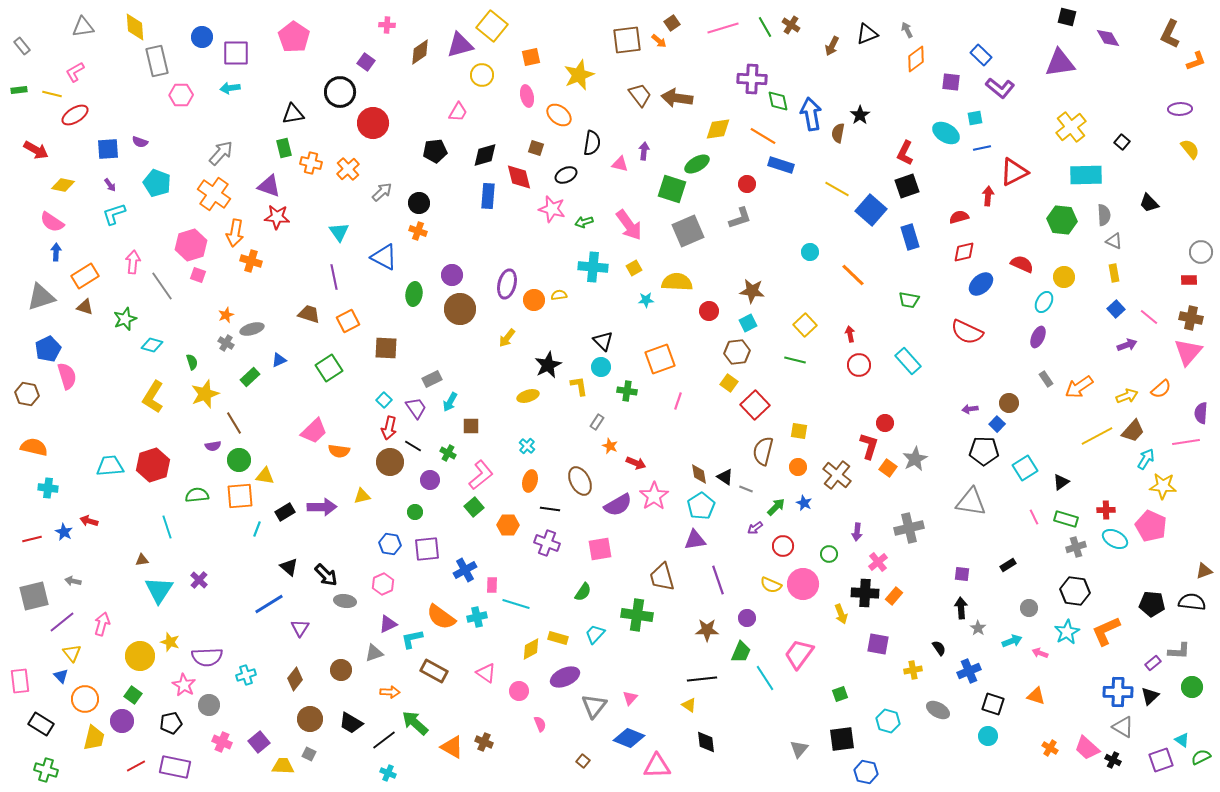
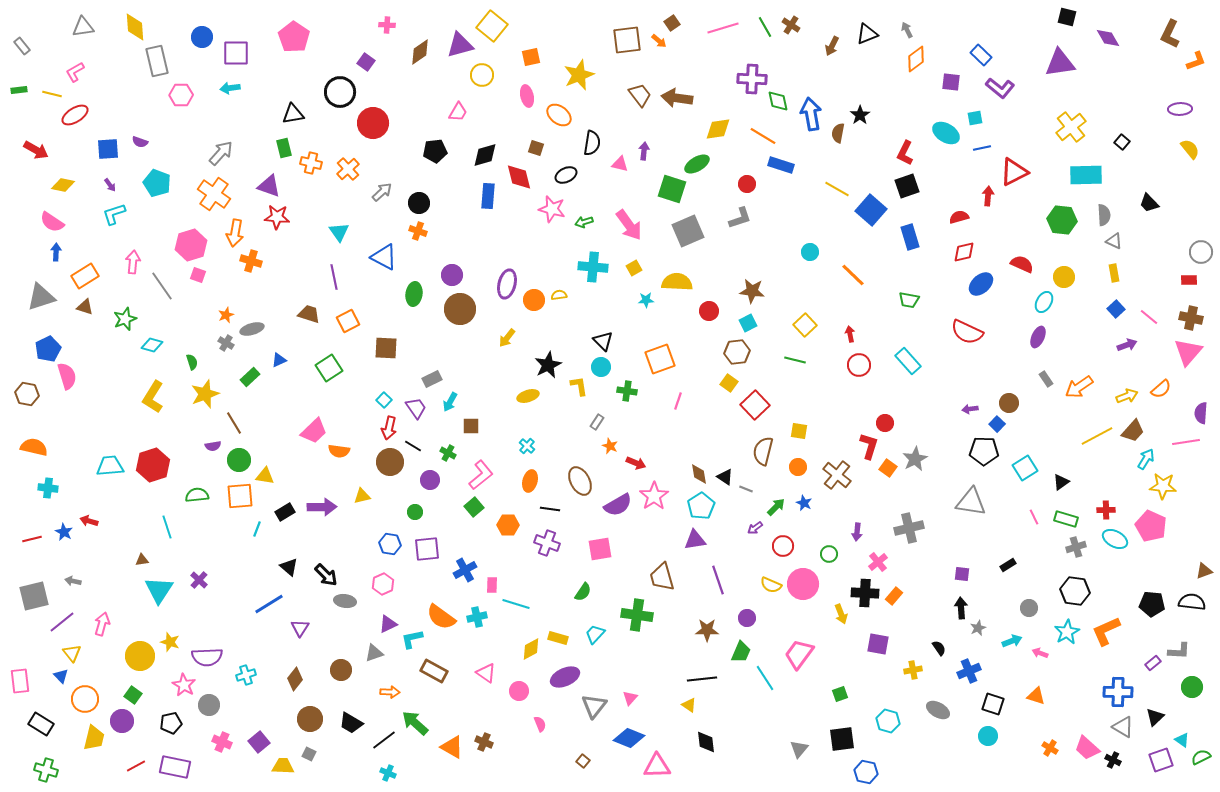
gray star at (978, 628): rotated 14 degrees clockwise
black triangle at (1150, 696): moved 5 px right, 21 px down
